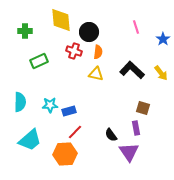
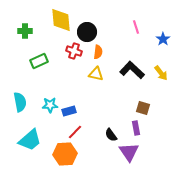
black circle: moved 2 px left
cyan semicircle: rotated 12 degrees counterclockwise
